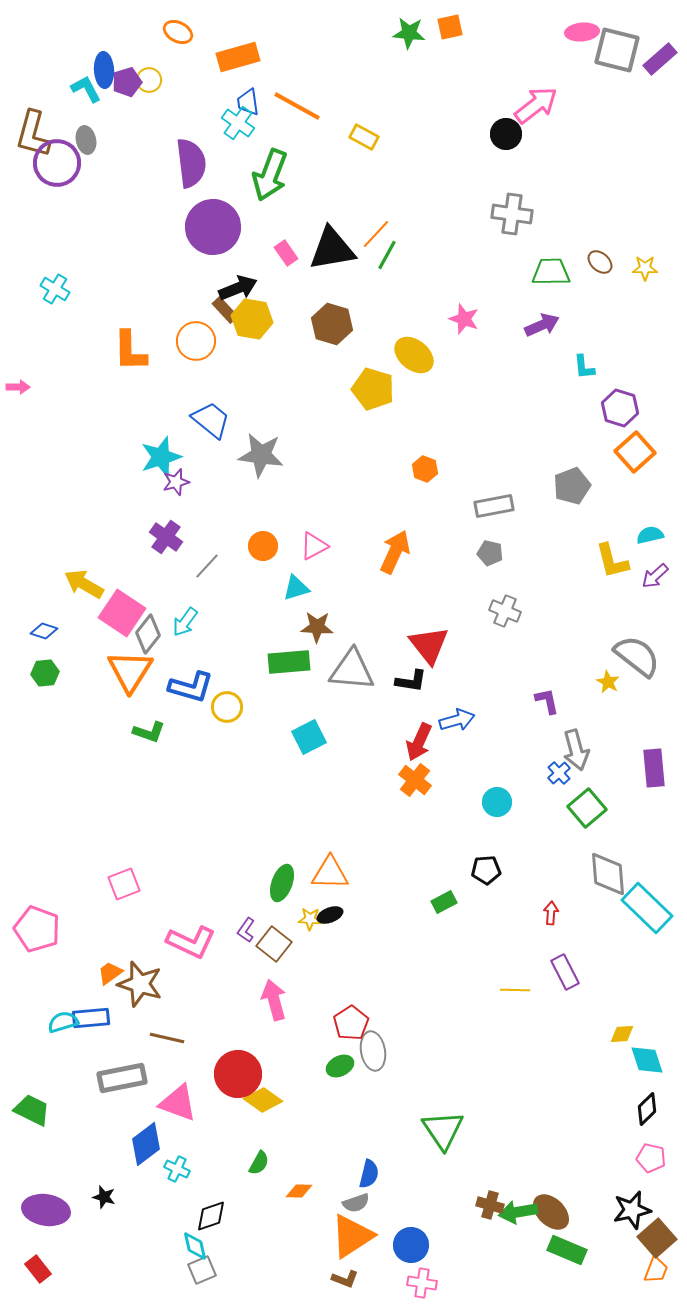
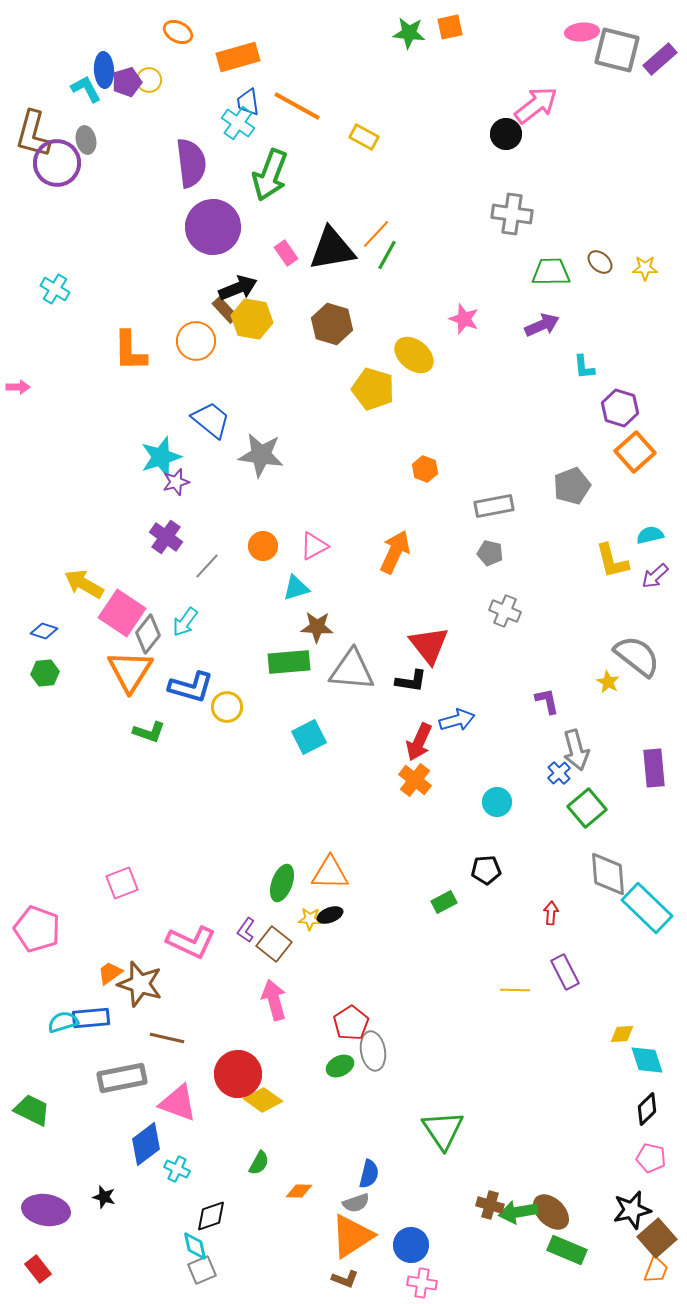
pink square at (124, 884): moved 2 px left, 1 px up
